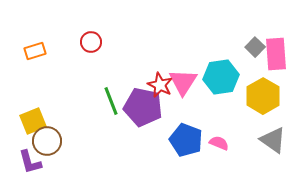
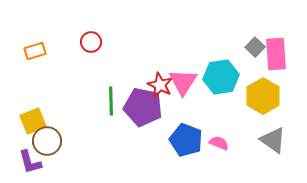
green line: rotated 20 degrees clockwise
